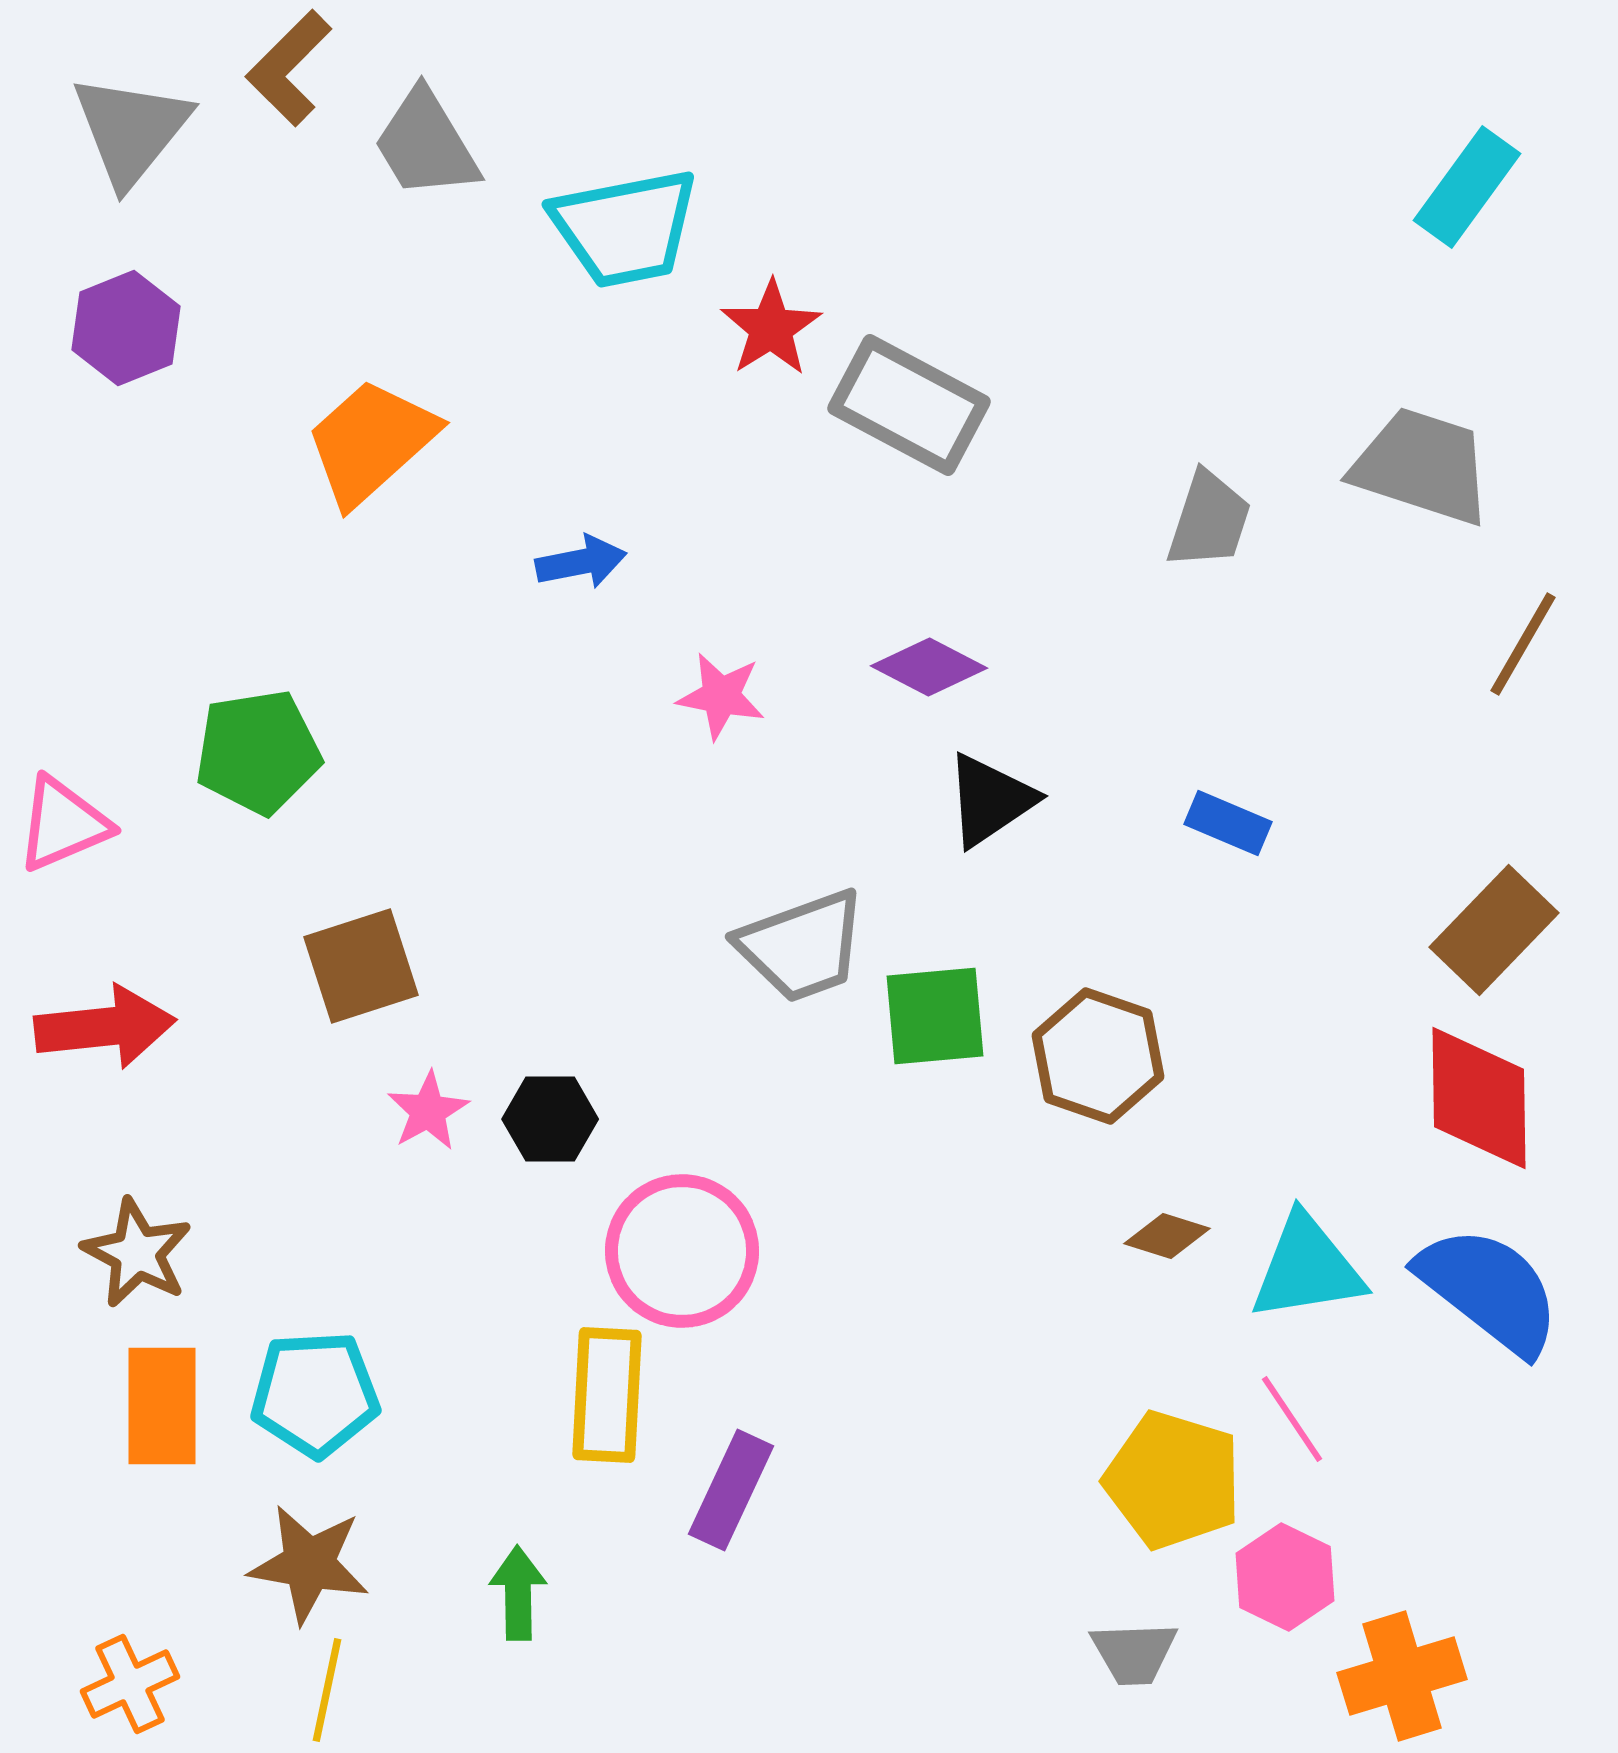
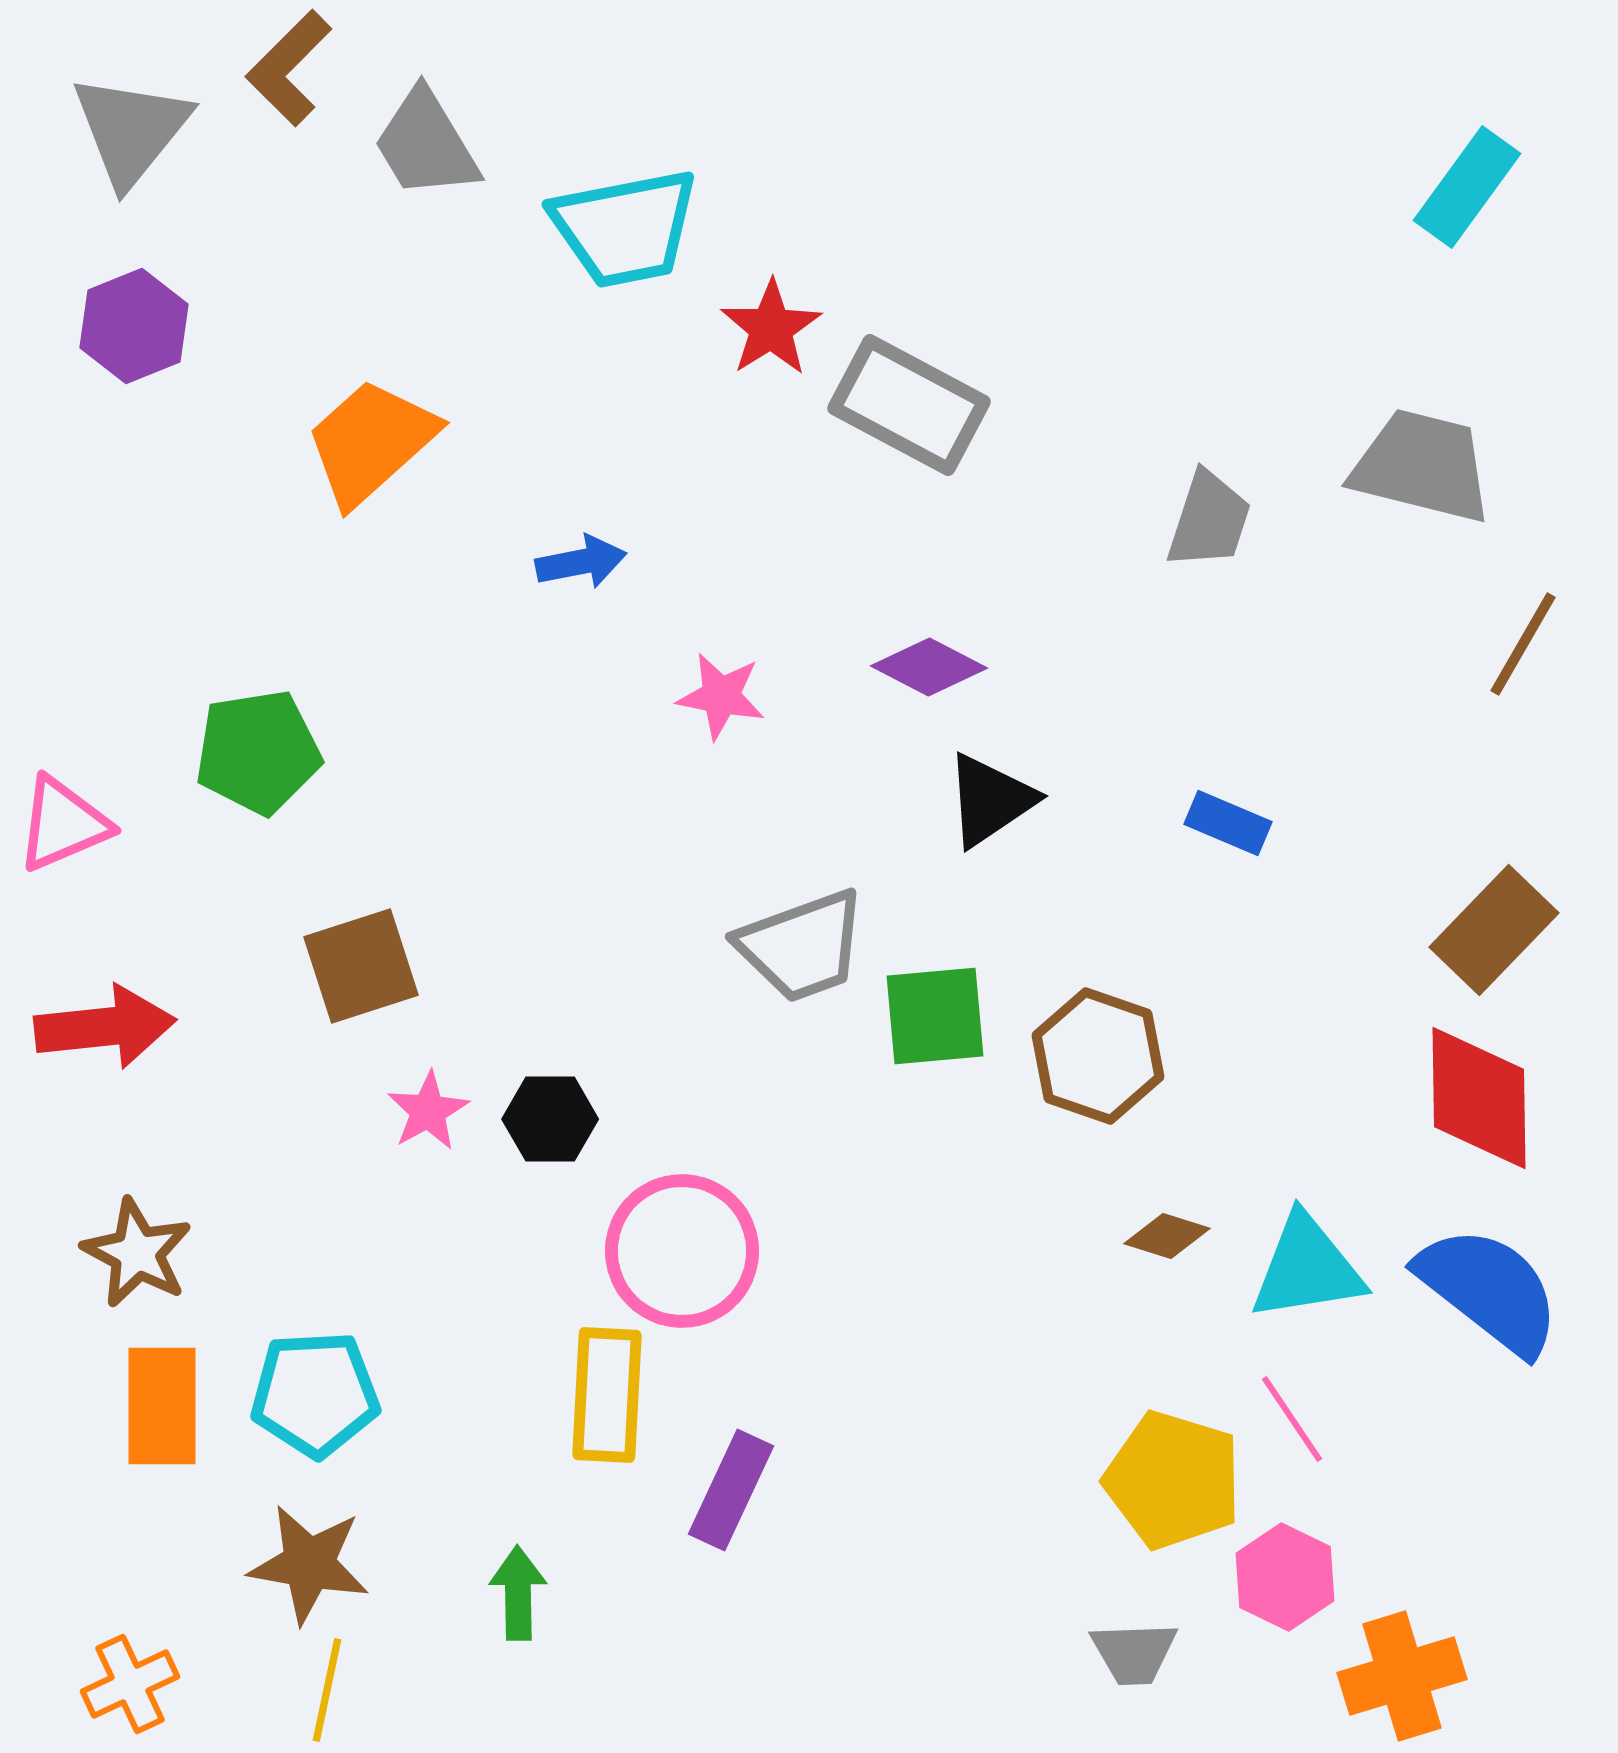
purple hexagon at (126, 328): moved 8 px right, 2 px up
gray trapezoid at (1422, 466): rotated 4 degrees counterclockwise
